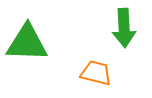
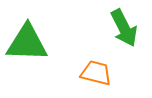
green arrow: rotated 24 degrees counterclockwise
